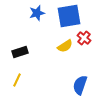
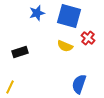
blue square: rotated 25 degrees clockwise
red cross: moved 4 px right
yellow semicircle: rotated 56 degrees clockwise
yellow line: moved 7 px left, 7 px down
blue semicircle: moved 1 px left, 1 px up
